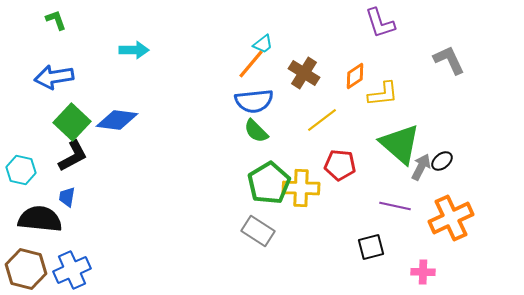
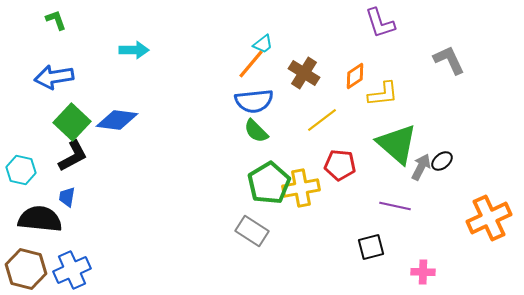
green triangle: moved 3 px left
yellow cross: rotated 12 degrees counterclockwise
orange cross: moved 38 px right
gray rectangle: moved 6 px left
